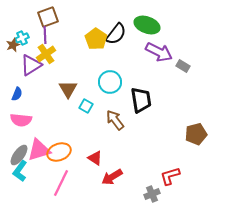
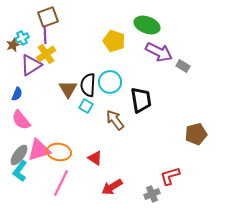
black semicircle: moved 28 px left, 51 px down; rotated 145 degrees clockwise
yellow pentagon: moved 18 px right, 2 px down; rotated 15 degrees counterclockwise
pink semicircle: rotated 45 degrees clockwise
orange ellipse: rotated 30 degrees clockwise
red arrow: moved 10 px down
